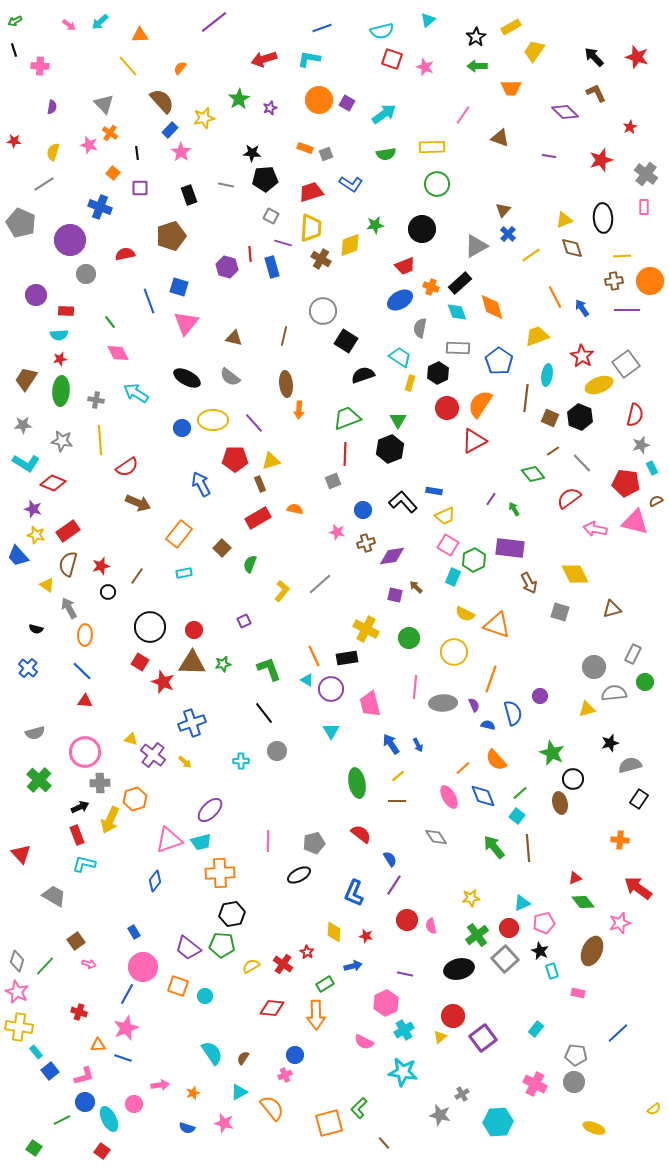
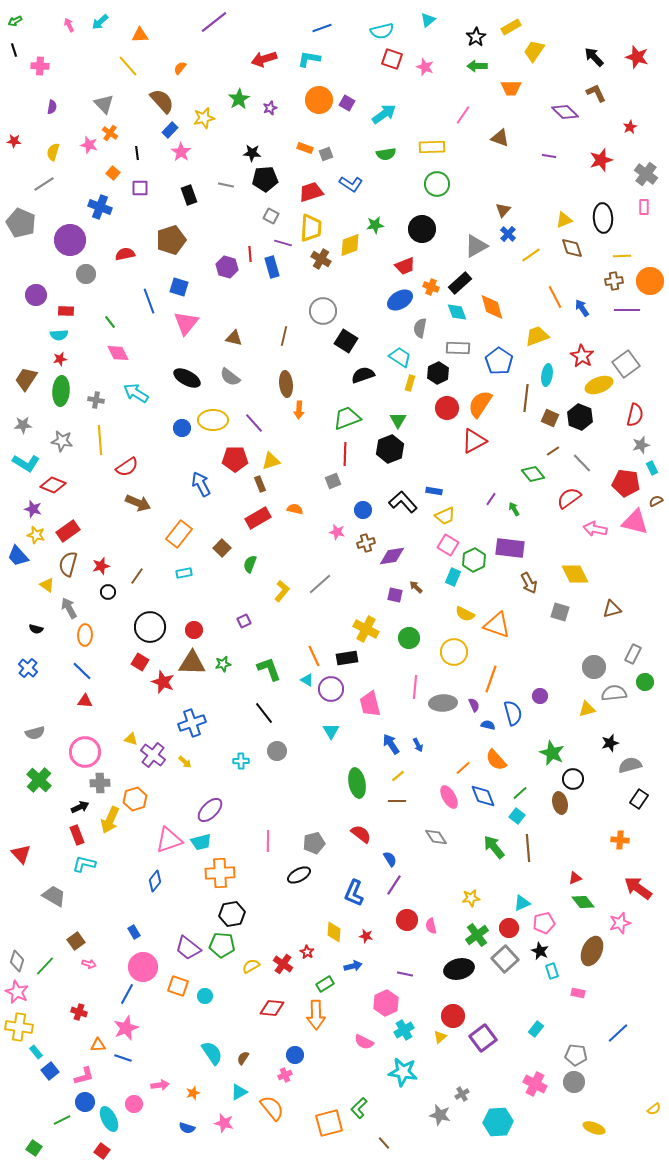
pink arrow at (69, 25): rotated 152 degrees counterclockwise
brown pentagon at (171, 236): moved 4 px down
red diamond at (53, 483): moved 2 px down
